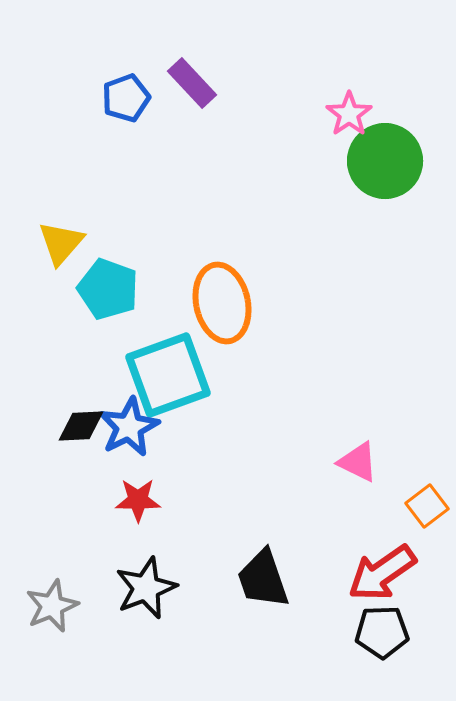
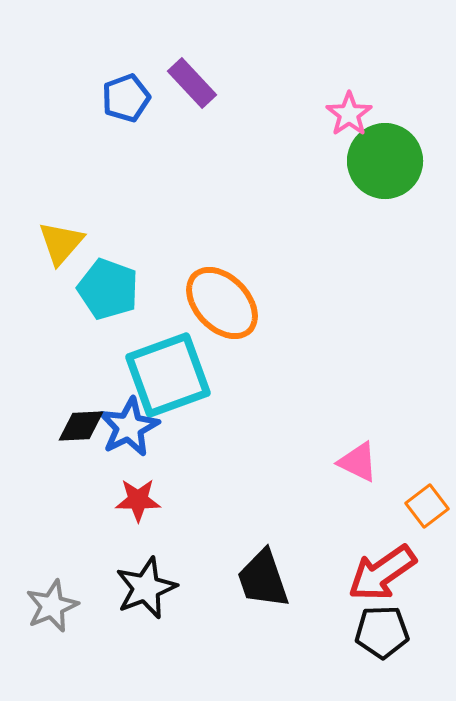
orange ellipse: rotated 32 degrees counterclockwise
